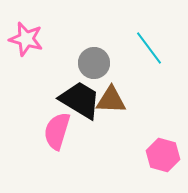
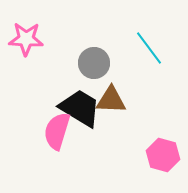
pink star: rotated 12 degrees counterclockwise
black trapezoid: moved 8 px down
